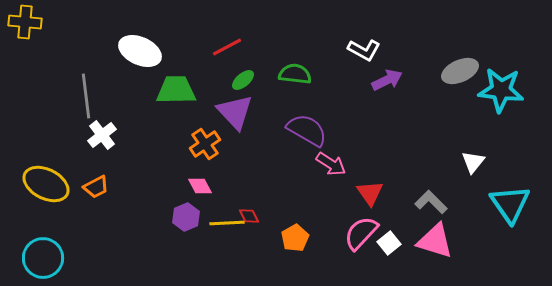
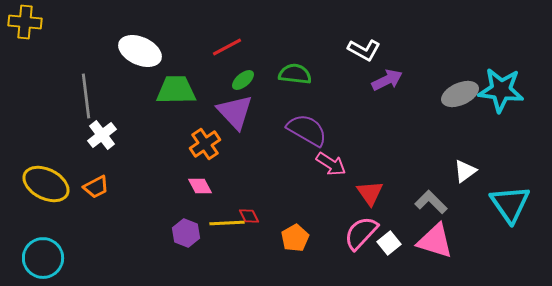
gray ellipse: moved 23 px down
white triangle: moved 8 px left, 9 px down; rotated 15 degrees clockwise
purple hexagon: moved 16 px down; rotated 16 degrees counterclockwise
